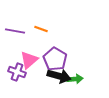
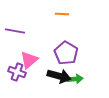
orange line: moved 21 px right, 15 px up; rotated 16 degrees counterclockwise
purple pentagon: moved 11 px right, 6 px up
